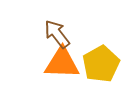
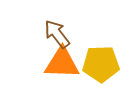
yellow pentagon: rotated 27 degrees clockwise
